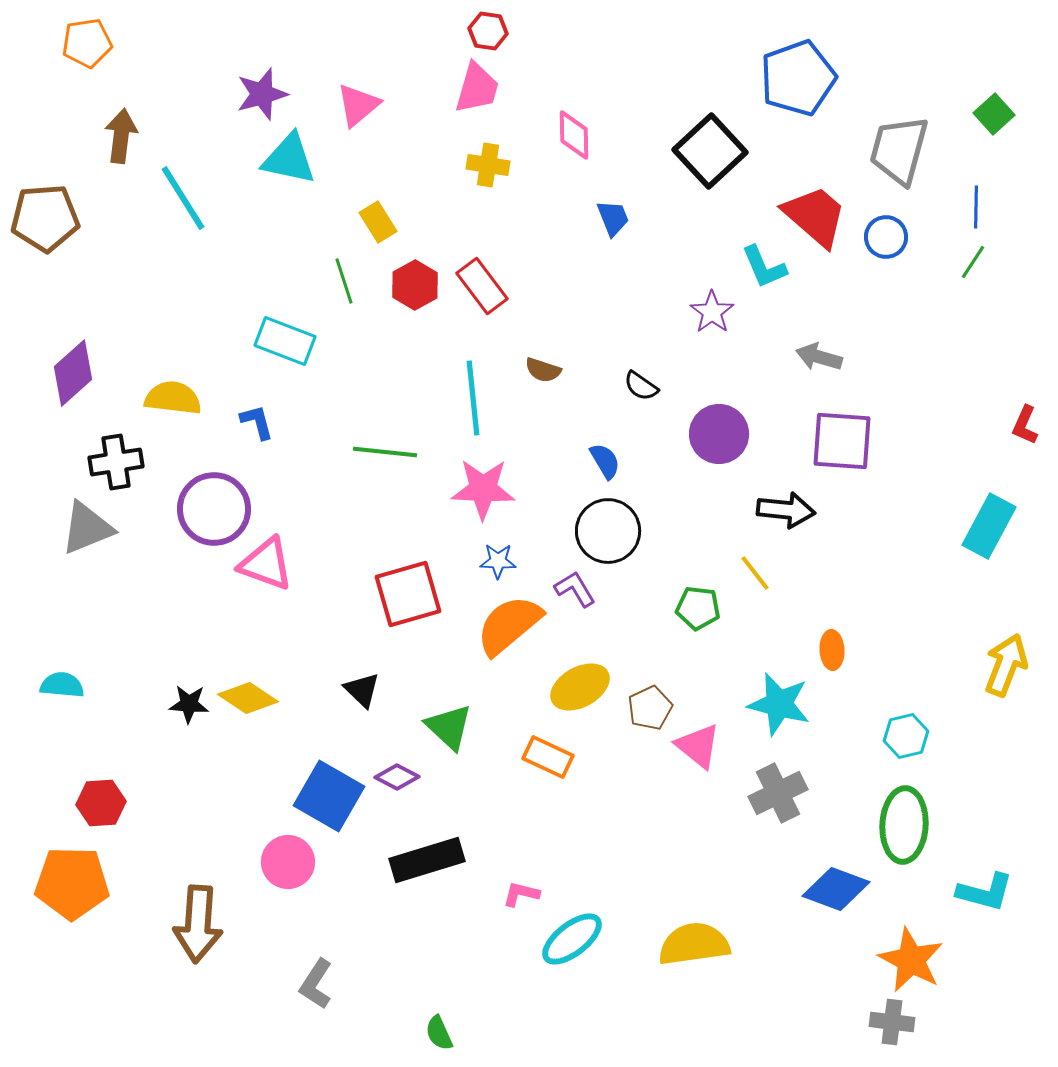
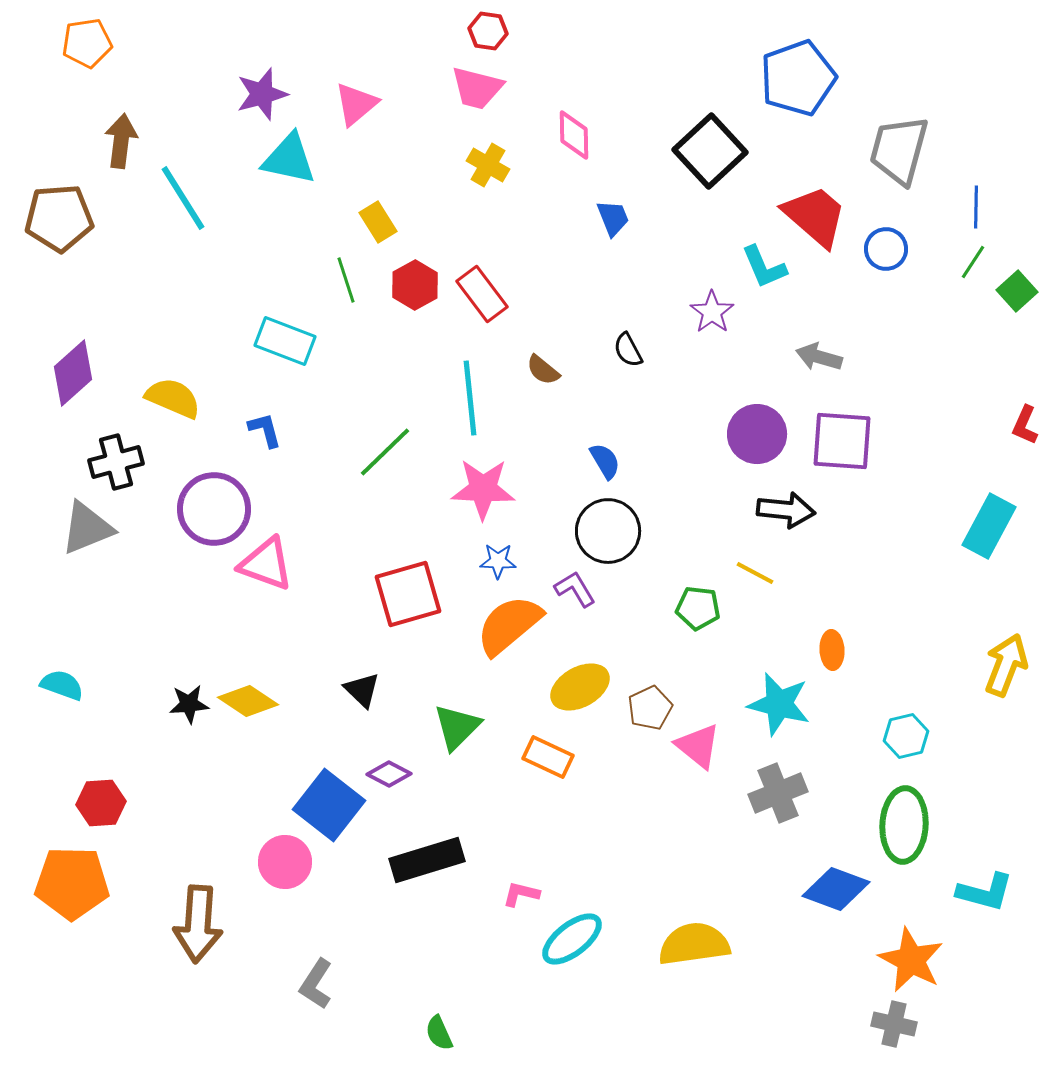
pink trapezoid at (477, 88): rotated 88 degrees clockwise
pink triangle at (358, 105): moved 2 px left, 1 px up
green square at (994, 114): moved 23 px right, 177 px down
brown arrow at (121, 136): moved 5 px down
yellow cross at (488, 165): rotated 21 degrees clockwise
brown pentagon at (45, 218): moved 14 px right
blue circle at (886, 237): moved 12 px down
green line at (344, 281): moved 2 px right, 1 px up
red rectangle at (482, 286): moved 8 px down
brown semicircle at (543, 370): rotated 21 degrees clockwise
black semicircle at (641, 386): moved 13 px left, 36 px up; rotated 27 degrees clockwise
yellow semicircle at (173, 398): rotated 16 degrees clockwise
cyan line at (473, 398): moved 3 px left
blue L-shape at (257, 422): moved 8 px right, 8 px down
purple circle at (719, 434): moved 38 px right
green line at (385, 452): rotated 50 degrees counterclockwise
black cross at (116, 462): rotated 6 degrees counterclockwise
yellow line at (755, 573): rotated 24 degrees counterclockwise
cyan semicircle at (62, 685): rotated 15 degrees clockwise
yellow diamond at (248, 698): moved 3 px down
black star at (189, 704): rotated 9 degrees counterclockwise
green triangle at (449, 727): moved 8 px right; rotated 32 degrees clockwise
purple diamond at (397, 777): moved 8 px left, 3 px up
gray cross at (778, 793): rotated 4 degrees clockwise
blue square at (329, 796): moved 9 px down; rotated 8 degrees clockwise
pink circle at (288, 862): moved 3 px left
gray cross at (892, 1022): moved 2 px right, 2 px down; rotated 6 degrees clockwise
